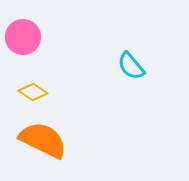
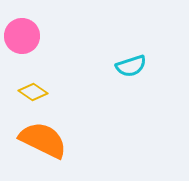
pink circle: moved 1 px left, 1 px up
cyan semicircle: rotated 68 degrees counterclockwise
